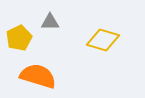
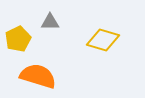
yellow pentagon: moved 1 px left, 1 px down
